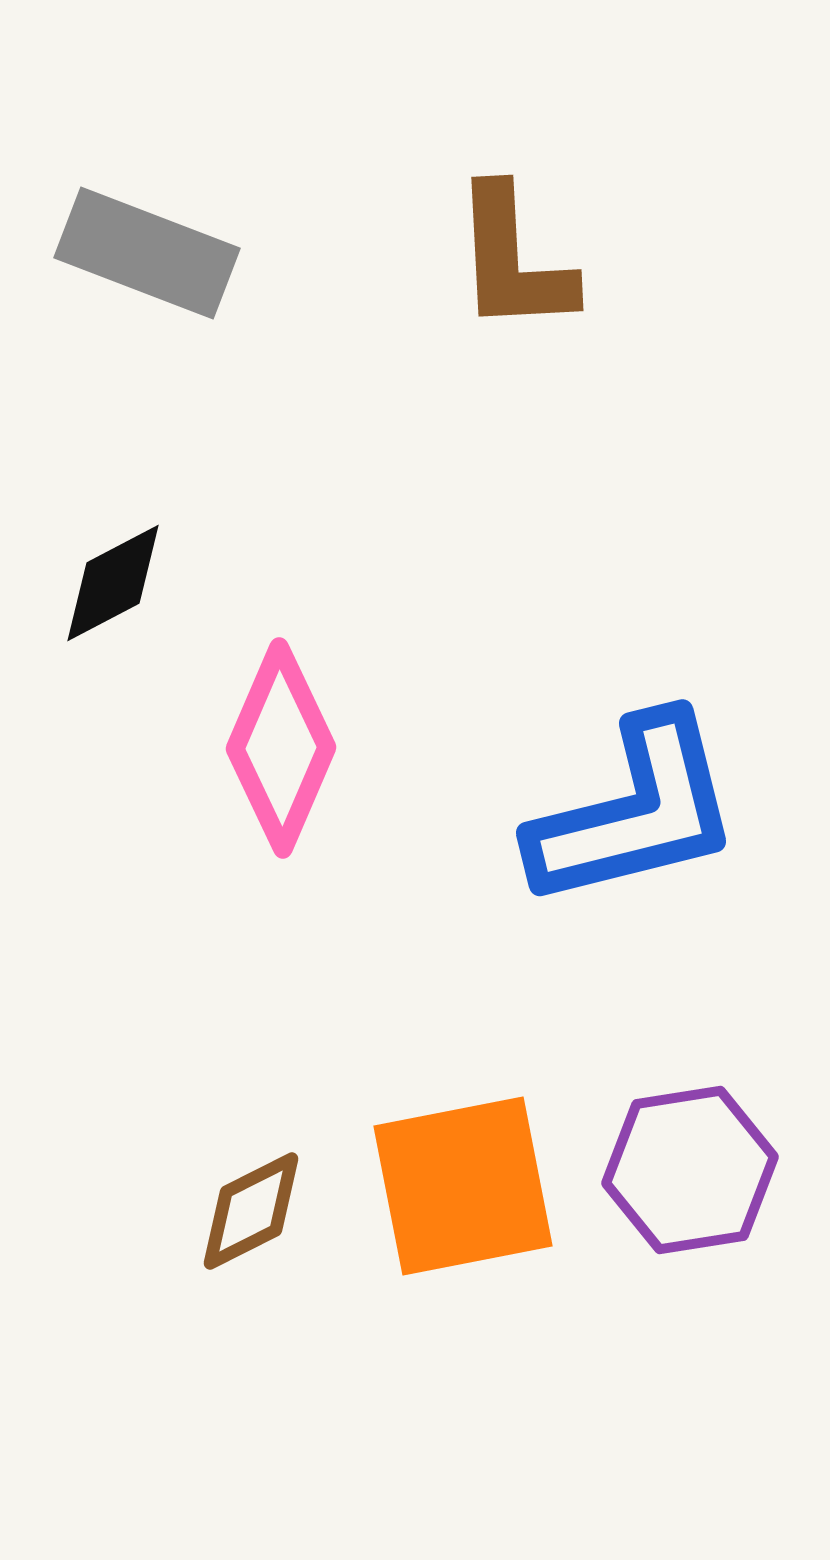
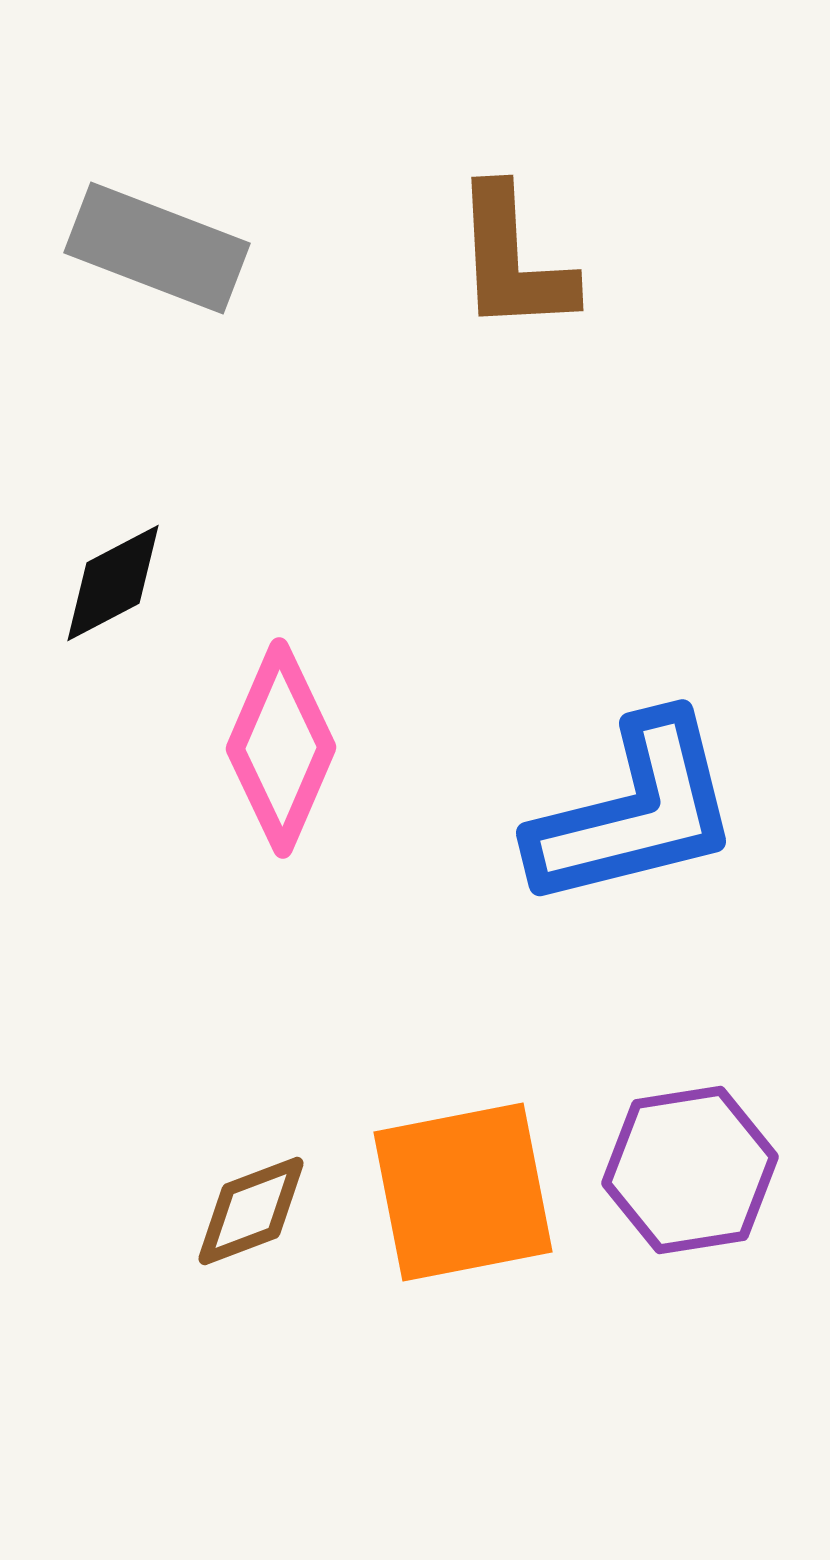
gray rectangle: moved 10 px right, 5 px up
orange square: moved 6 px down
brown diamond: rotated 6 degrees clockwise
